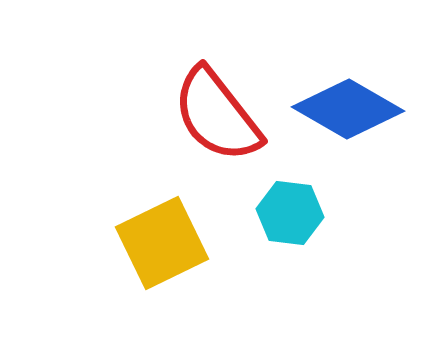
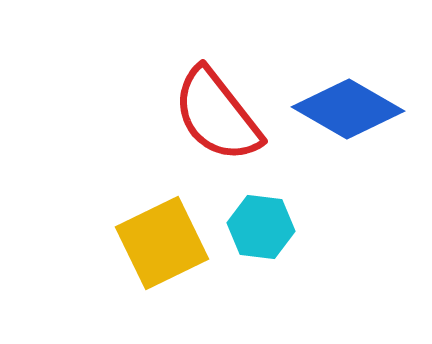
cyan hexagon: moved 29 px left, 14 px down
